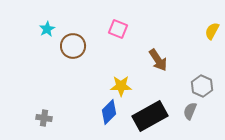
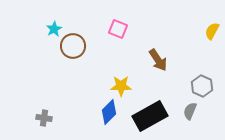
cyan star: moved 7 px right
